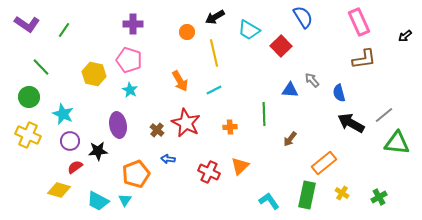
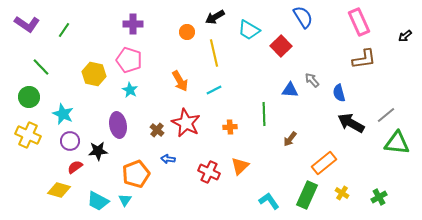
gray line at (384, 115): moved 2 px right
green rectangle at (307, 195): rotated 12 degrees clockwise
